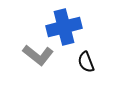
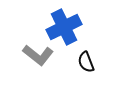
blue cross: rotated 12 degrees counterclockwise
